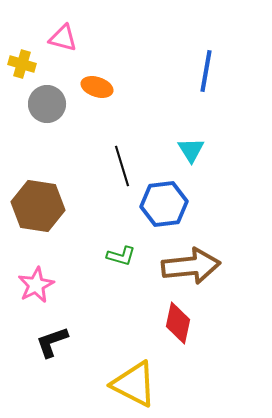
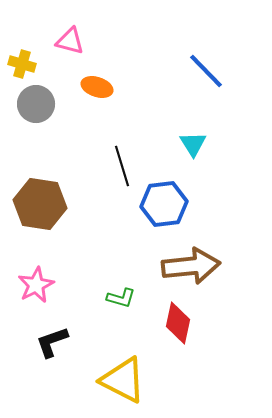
pink triangle: moved 7 px right, 3 px down
blue line: rotated 54 degrees counterclockwise
gray circle: moved 11 px left
cyan triangle: moved 2 px right, 6 px up
brown hexagon: moved 2 px right, 2 px up
green L-shape: moved 42 px down
yellow triangle: moved 11 px left, 4 px up
